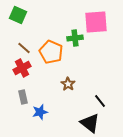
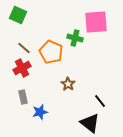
green cross: rotated 21 degrees clockwise
